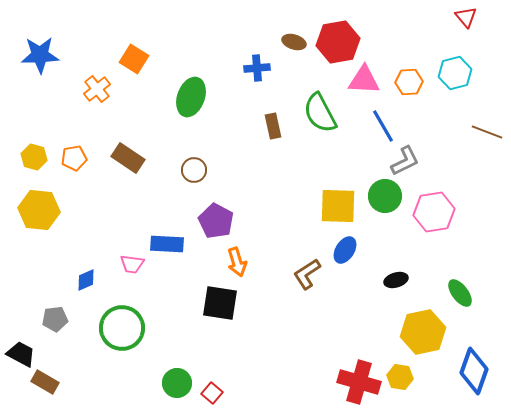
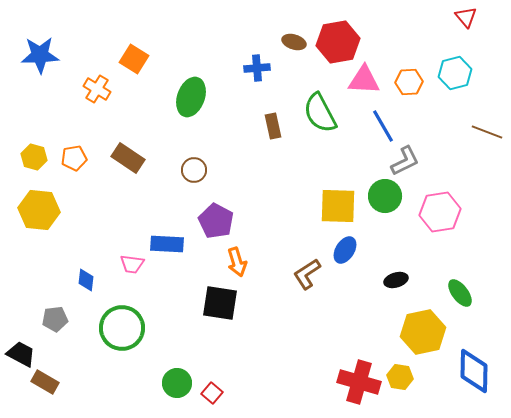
orange cross at (97, 89): rotated 20 degrees counterclockwise
pink hexagon at (434, 212): moved 6 px right
blue diamond at (86, 280): rotated 60 degrees counterclockwise
blue diamond at (474, 371): rotated 18 degrees counterclockwise
